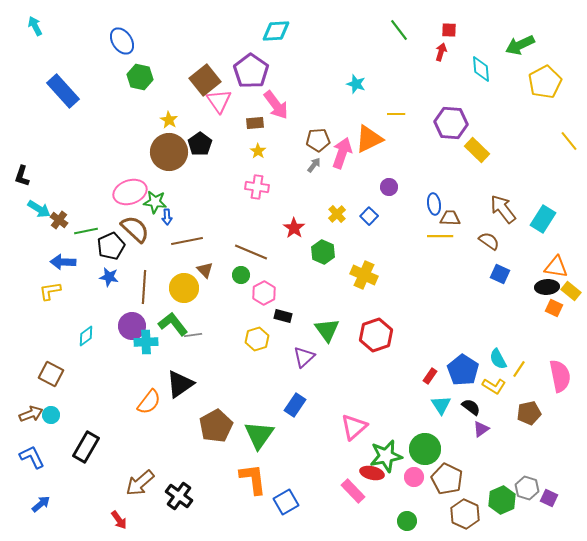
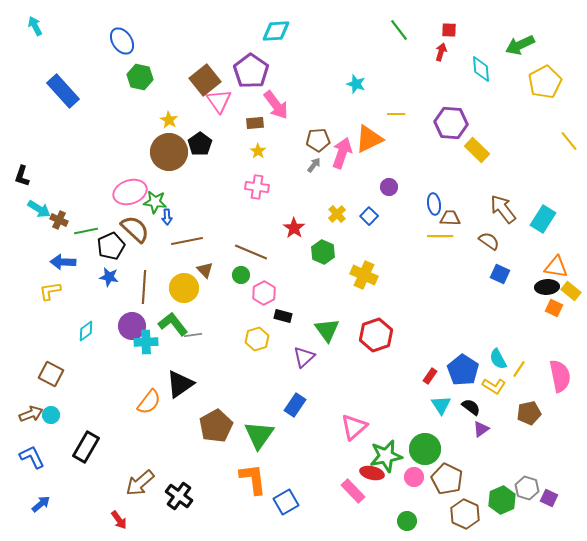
brown cross at (59, 220): rotated 12 degrees counterclockwise
cyan diamond at (86, 336): moved 5 px up
